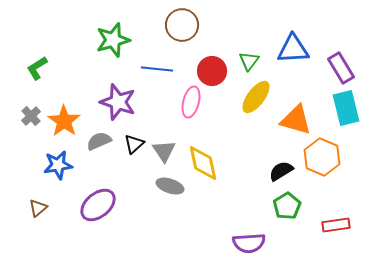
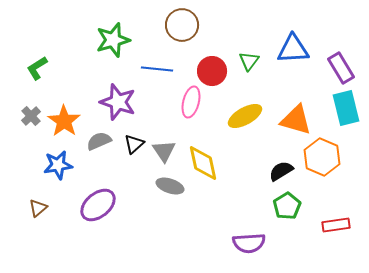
yellow ellipse: moved 11 px left, 19 px down; rotated 24 degrees clockwise
